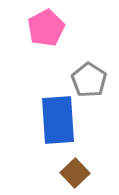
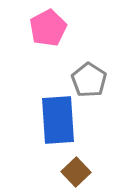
pink pentagon: moved 2 px right
brown square: moved 1 px right, 1 px up
